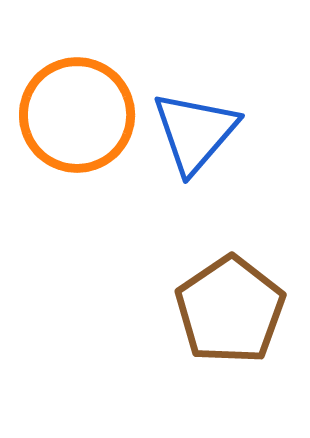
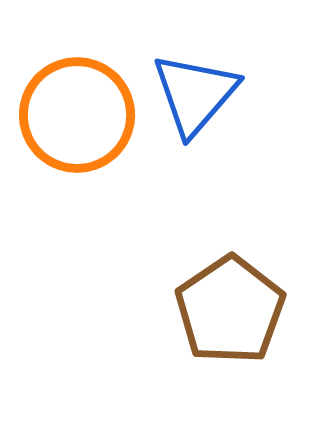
blue triangle: moved 38 px up
